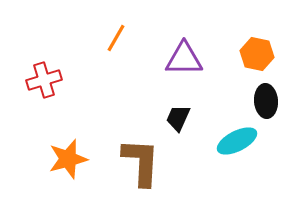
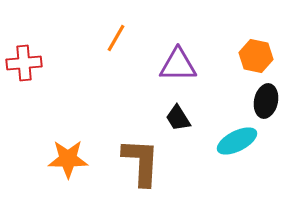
orange hexagon: moved 1 px left, 2 px down
purple triangle: moved 6 px left, 6 px down
red cross: moved 20 px left, 17 px up; rotated 12 degrees clockwise
black ellipse: rotated 16 degrees clockwise
black trapezoid: rotated 56 degrees counterclockwise
orange star: rotated 15 degrees clockwise
